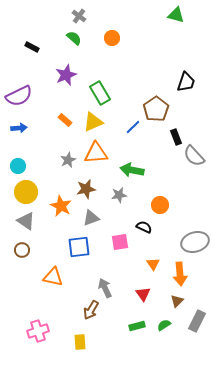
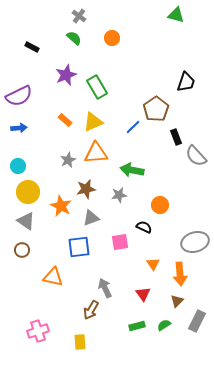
green rectangle at (100, 93): moved 3 px left, 6 px up
gray semicircle at (194, 156): moved 2 px right
yellow circle at (26, 192): moved 2 px right
